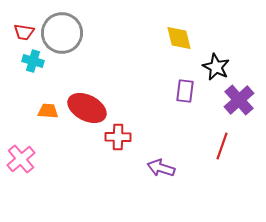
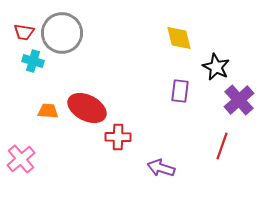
purple rectangle: moved 5 px left
